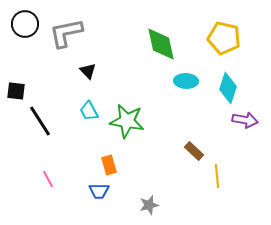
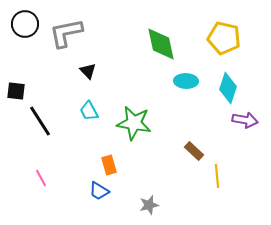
green star: moved 7 px right, 2 px down
pink line: moved 7 px left, 1 px up
blue trapezoid: rotated 30 degrees clockwise
